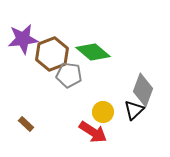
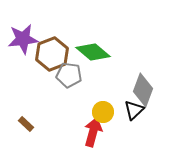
red arrow: rotated 108 degrees counterclockwise
